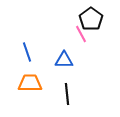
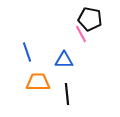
black pentagon: moved 1 px left; rotated 25 degrees counterclockwise
orange trapezoid: moved 8 px right, 1 px up
